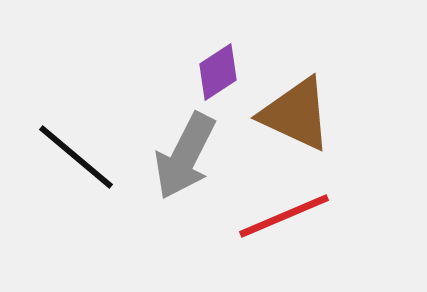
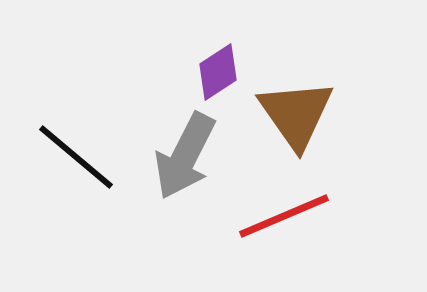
brown triangle: rotated 30 degrees clockwise
